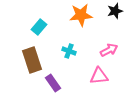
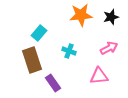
black star: moved 4 px left, 6 px down
cyan rectangle: moved 6 px down
pink arrow: moved 2 px up
